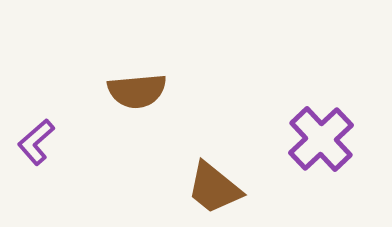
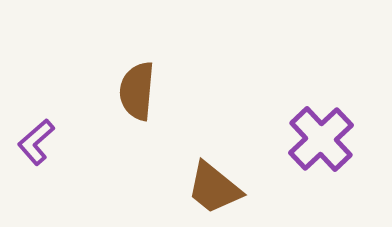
brown semicircle: rotated 100 degrees clockwise
